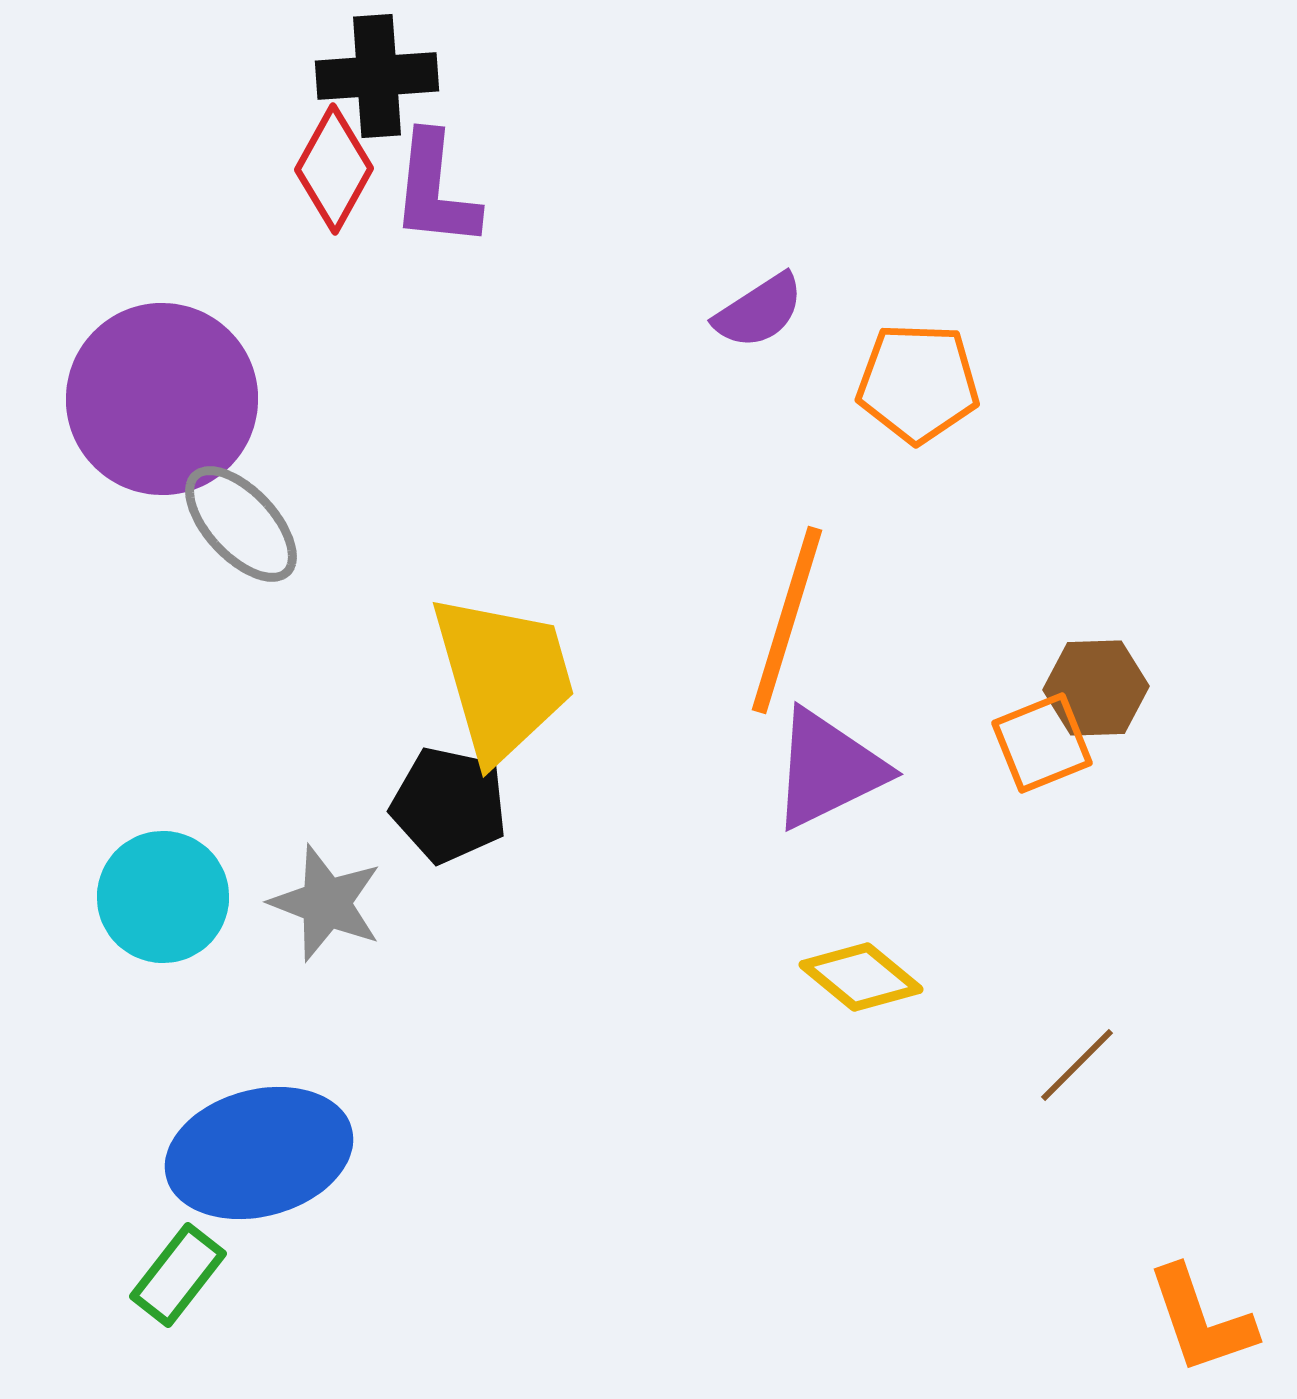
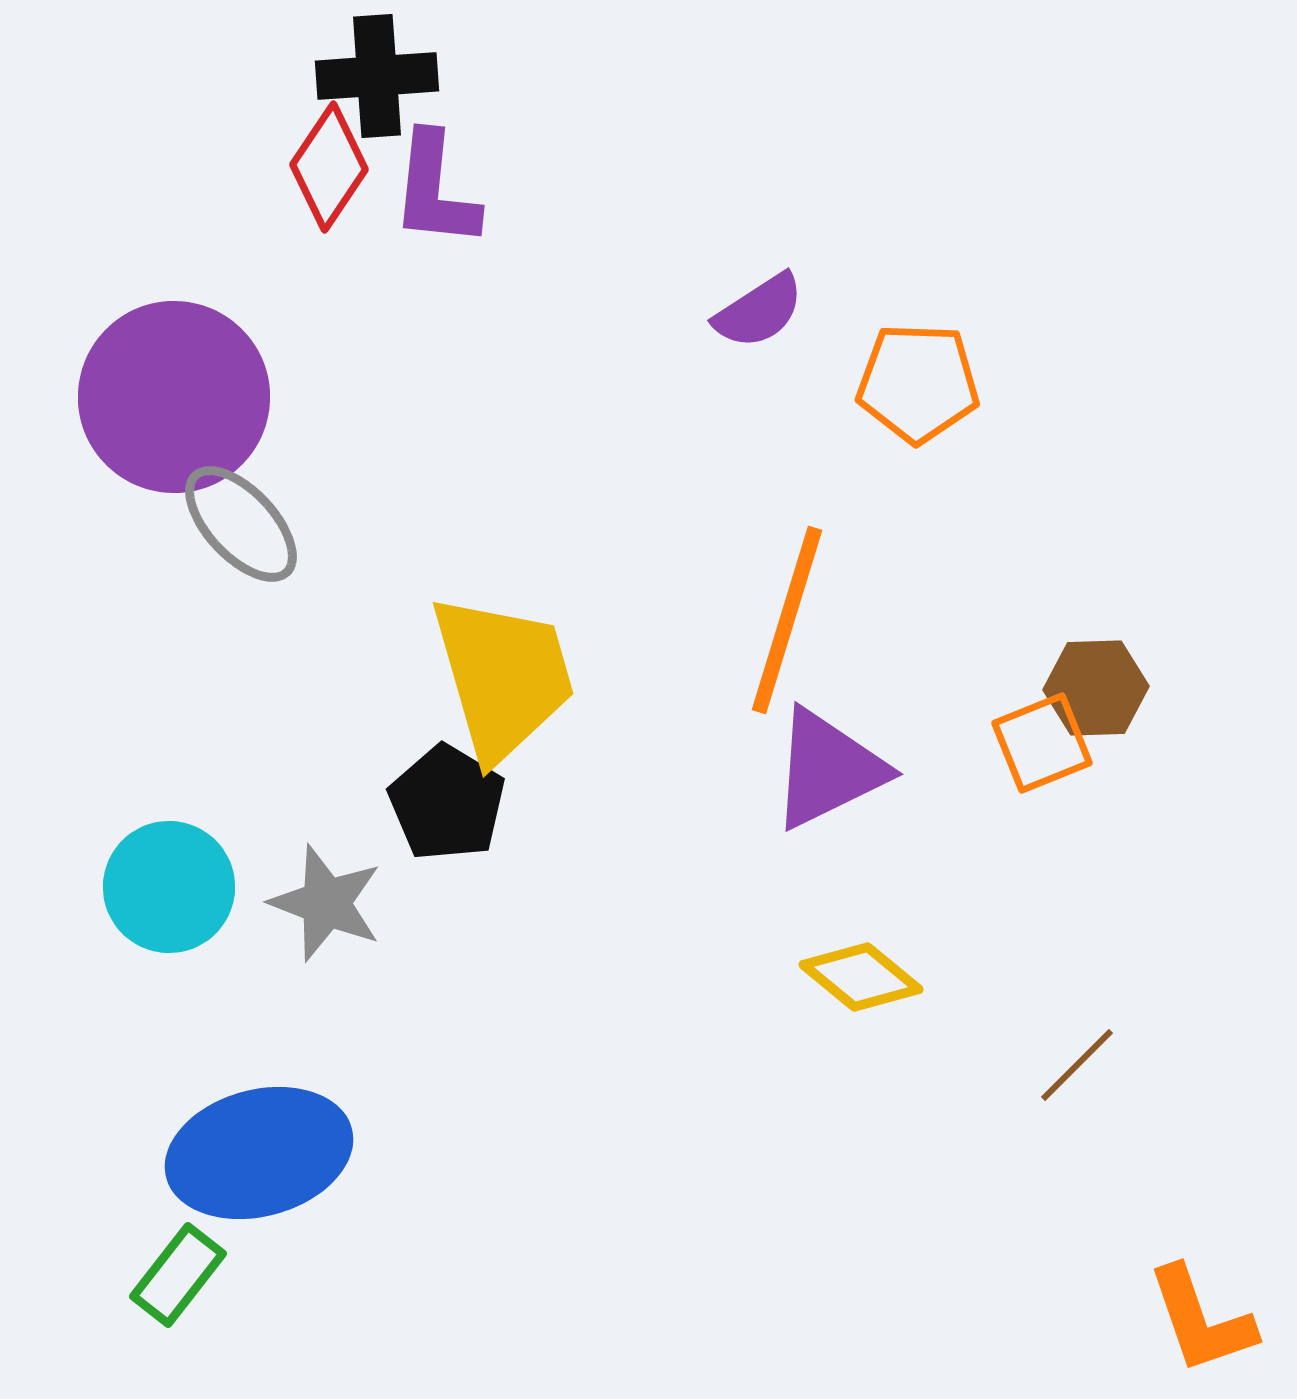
red diamond: moved 5 px left, 2 px up; rotated 5 degrees clockwise
purple circle: moved 12 px right, 2 px up
black pentagon: moved 2 px left, 2 px up; rotated 19 degrees clockwise
cyan circle: moved 6 px right, 10 px up
